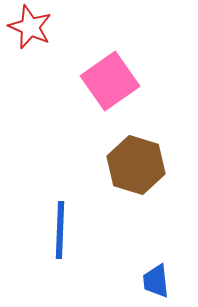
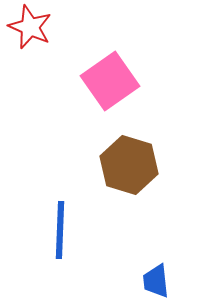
brown hexagon: moved 7 px left
